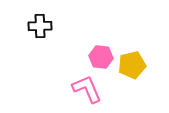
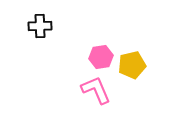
pink hexagon: rotated 15 degrees counterclockwise
pink L-shape: moved 9 px right, 1 px down
